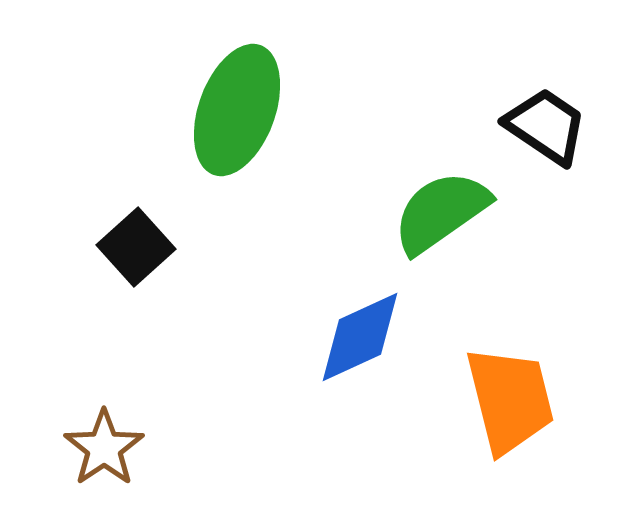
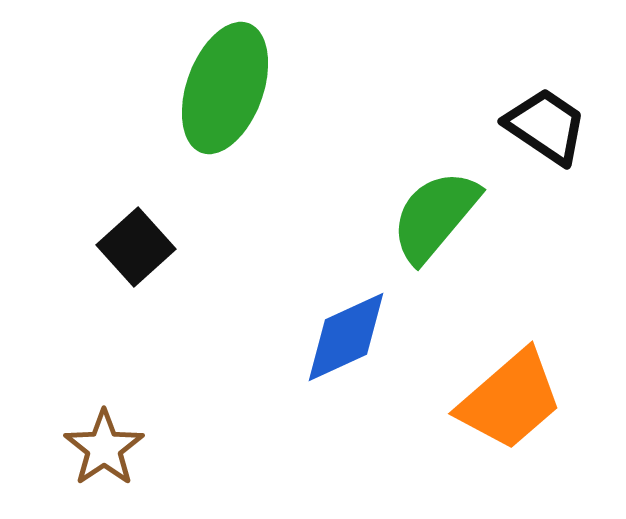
green ellipse: moved 12 px left, 22 px up
green semicircle: moved 6 px left, 4 px down; rotated 15 degrees counterclockwise
blue diamond: moved 14 px left
orange trapezoid: rotated 63 degrees clockwise
